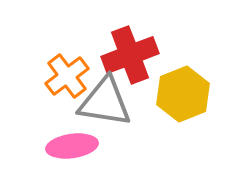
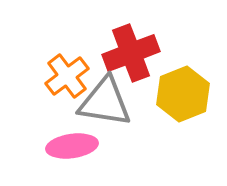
red cross: moved 1 px right, 2 px up
